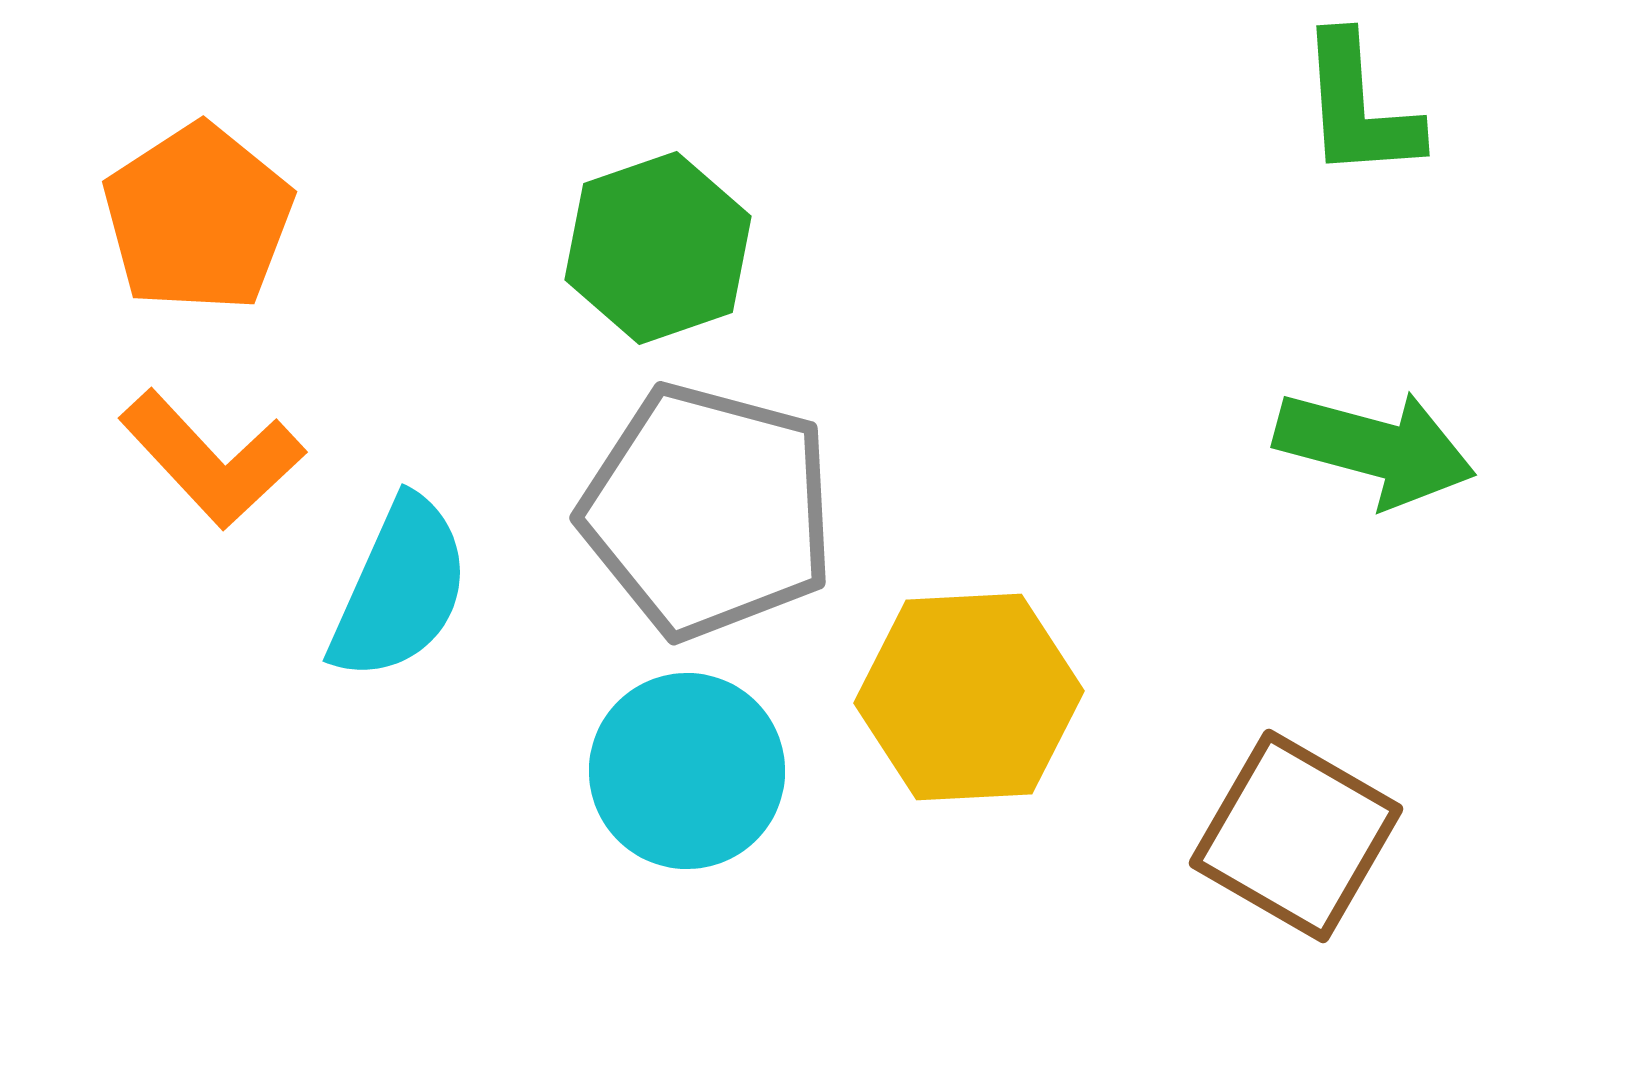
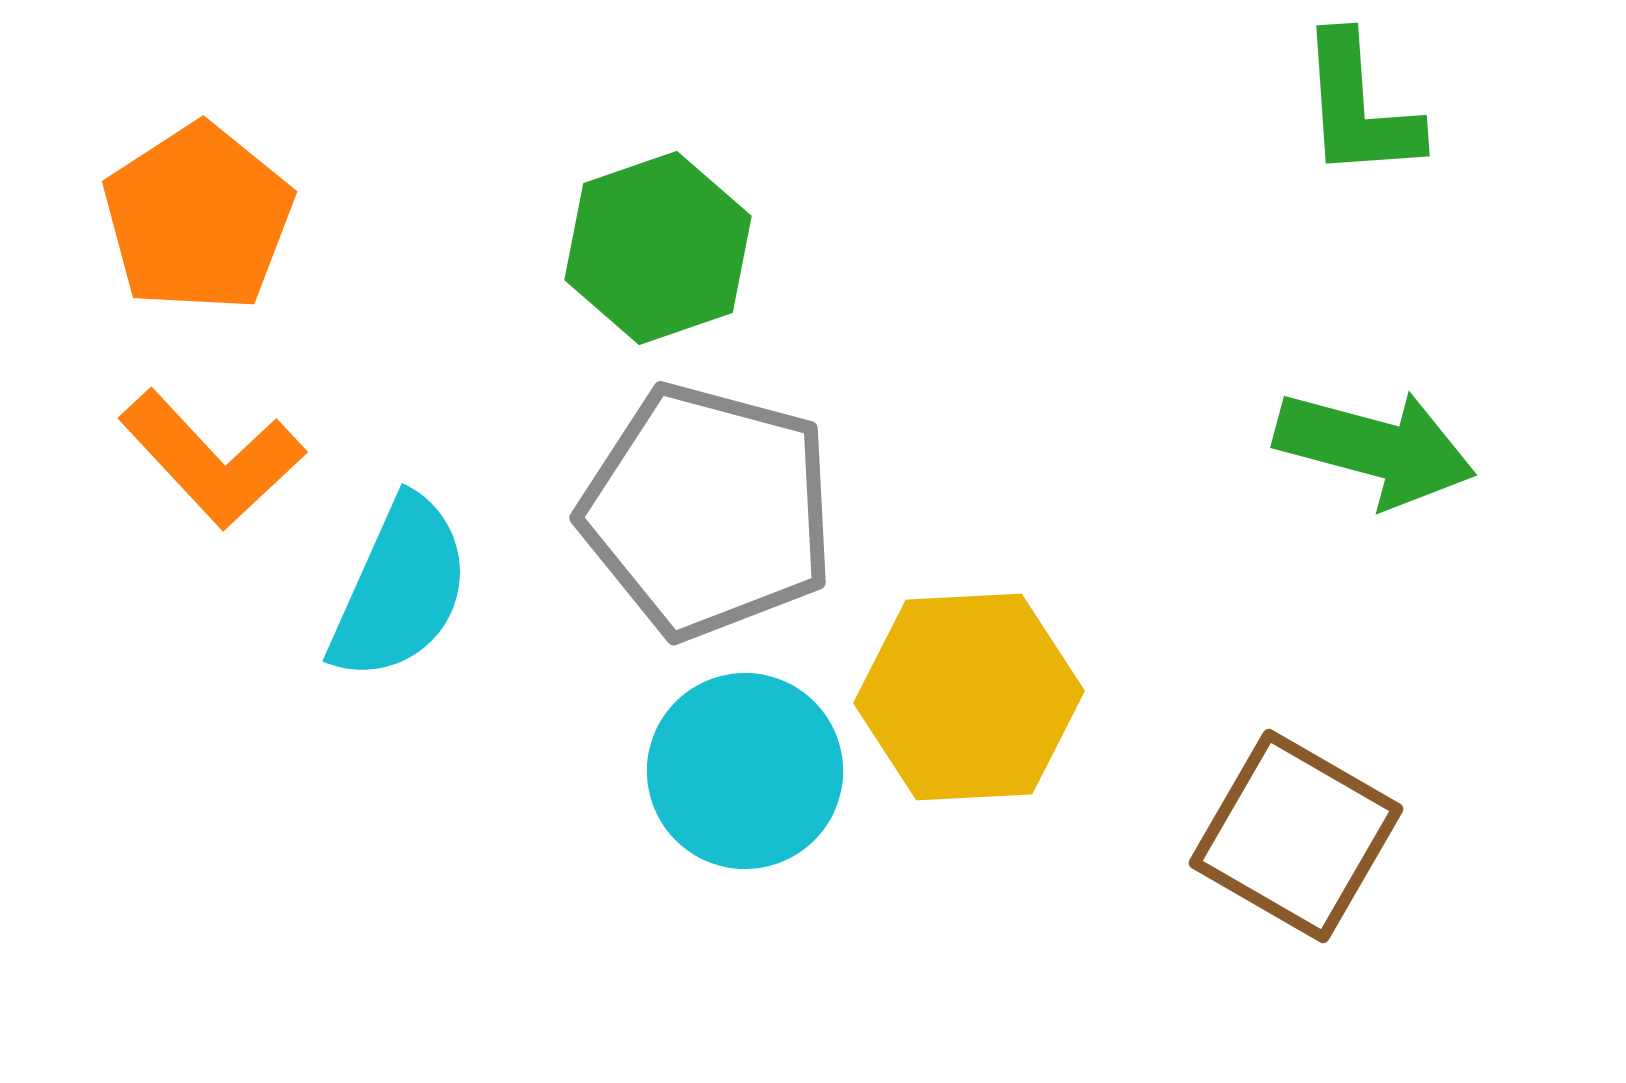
cyan circle: moved 58 px right
